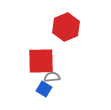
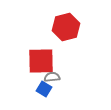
red hexagon: rotated 8 degrees clockwise
